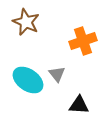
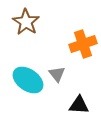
brown star: rotated 8 degrees clockwise
orange cross: moved 3 px down
